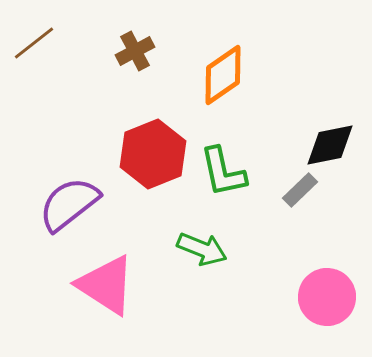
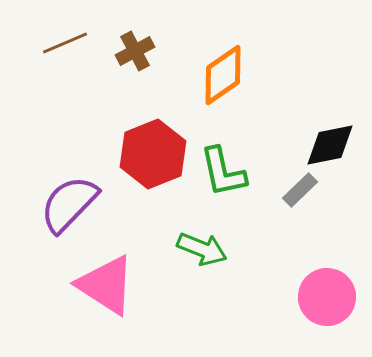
brown line: moved 31 px right; rotated 15 degrees clockwise
purple semicircle: rotated 8 degrees counterclockwise
